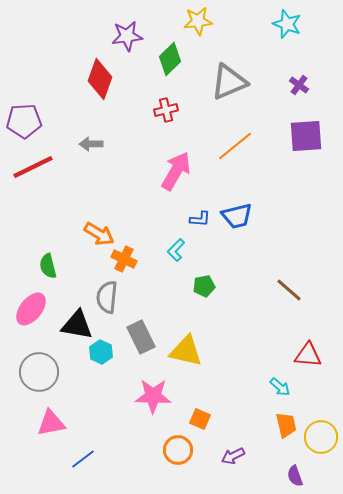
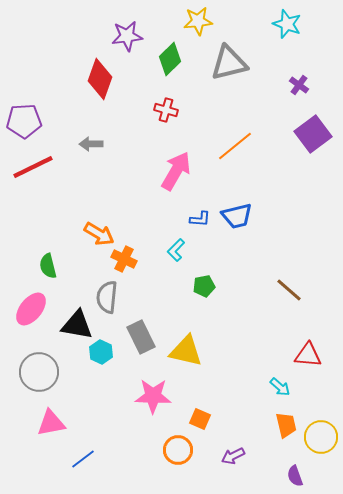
gray triangle: moved 19 px up; rotated 9 degrees clockwise
red cross: rotated 30 degrees clockwise
purple square: moved 7 px right, 2 px up; rotated 33 degrees counterclockwise
